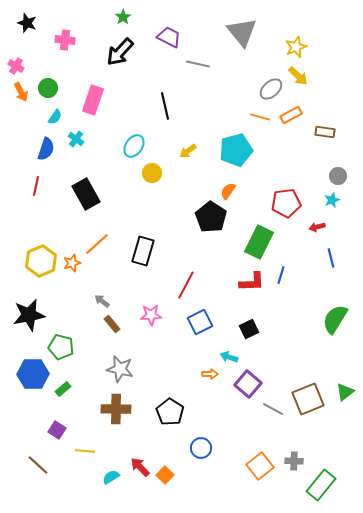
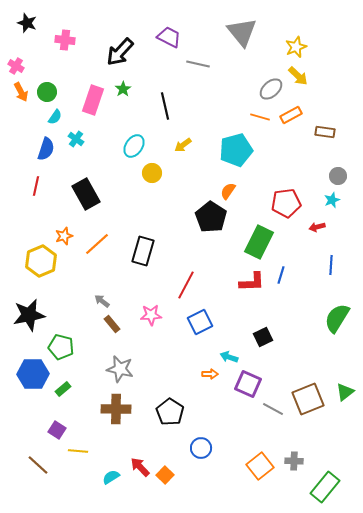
green star at (123, 17): moved 72 px down
green circle at (48, 88): moved 1 px left, 4 px down
yellow arrow at (188, 151): moved 5 px left, 6 px up
blue line at (331, 258): moved 7 px down; rotated 18 degrees clockwise
orange star at (72, 263): moved 8 px left, 27 px up
green semicircle at (335, 319): moved 2 px right, 1 px up
black square at (249, 329): moved 14 px right, 8 px down
purple square at (248, 384): rotated 16 degrees counterclockwise
yellow line at (85, 451): moved 7 px left
green rectangle at (321, 485): moved 4 px right, 2 px down
